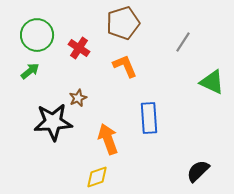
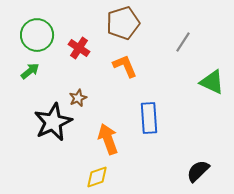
black star: rotated 21 degrees counterclockwise
